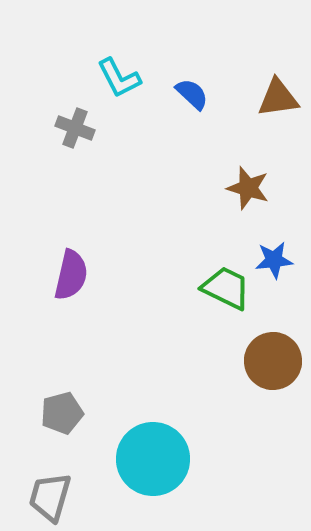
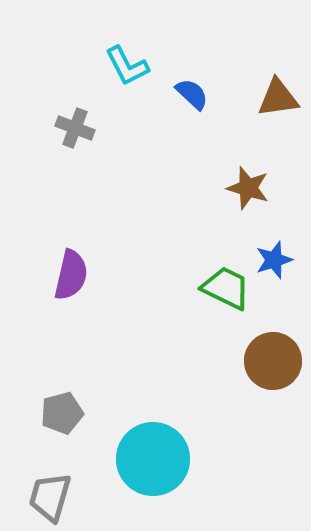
cyan L-shape: moved 8 px right, 12 px up
blue star: rotated 12 degrees counterclockwise
